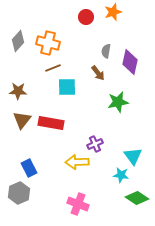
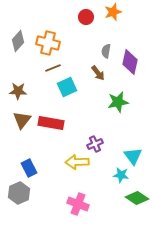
cyan square: rotated 24 degrees counterclockwise
